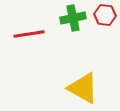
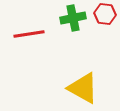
red hexagon: moved 1 px up
